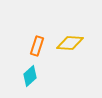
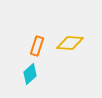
cyan diamond: moved 2 px up
